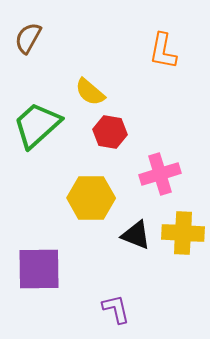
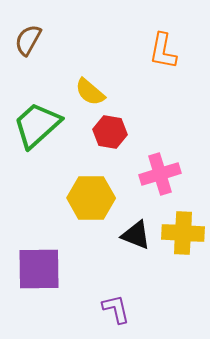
brown semicircle: moved 2 px down
